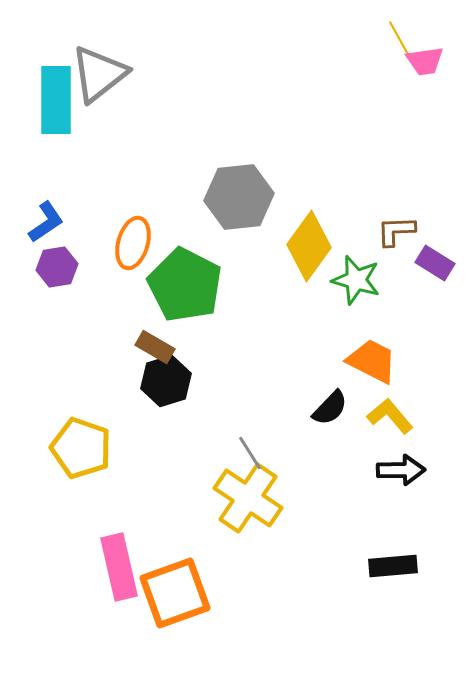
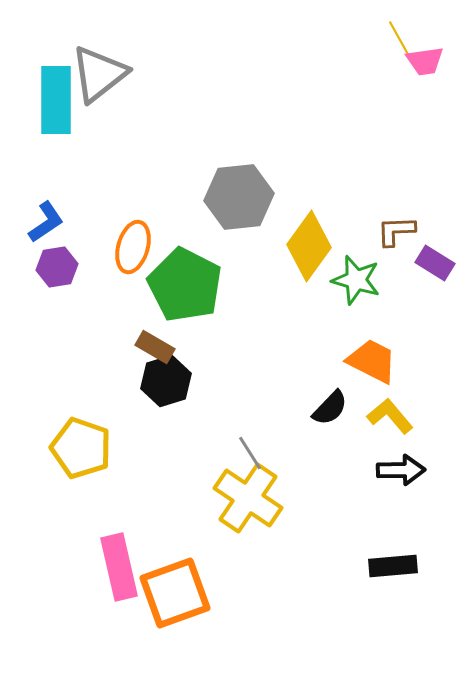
orange ellipse: moved 4 px down
